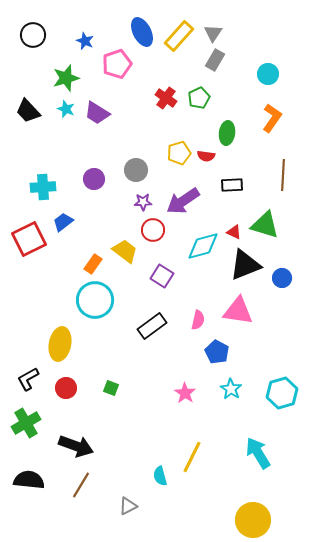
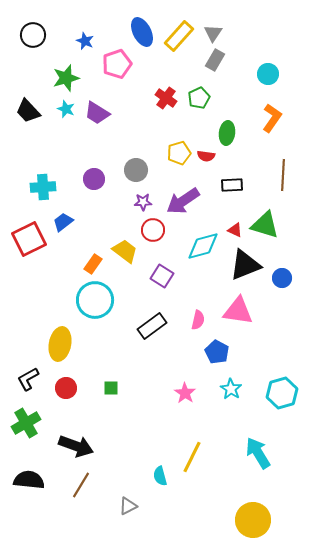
red triangle at (234, 232): moved 1 px right, 2 px up
green square at (111, 388): rotated 21 degrees counterclockwise
